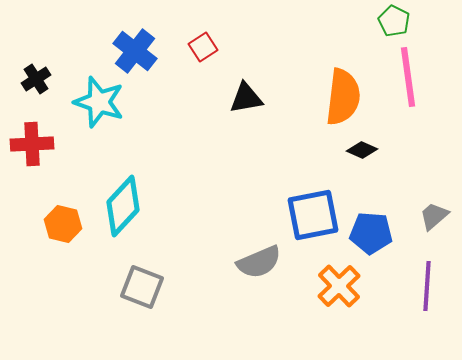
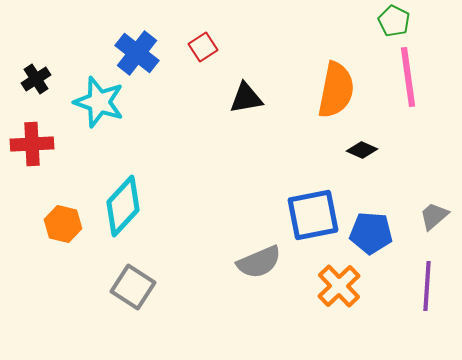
blue cross: moved 2 px right, 2 px down
orange semicircle: moved 7 px left, 7 px up; rotated 4 degrees clockwise
gray square: moved 9 px left; rotated 12 degrees clockwise
